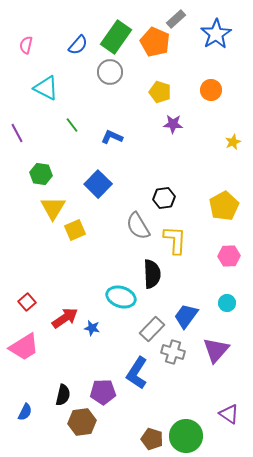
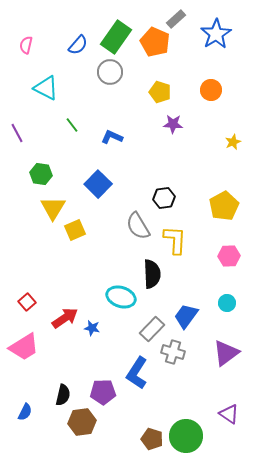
purple triangle at (216, 350): moved 10 px right, 3 px down; rotated 12 degrees clockwise
